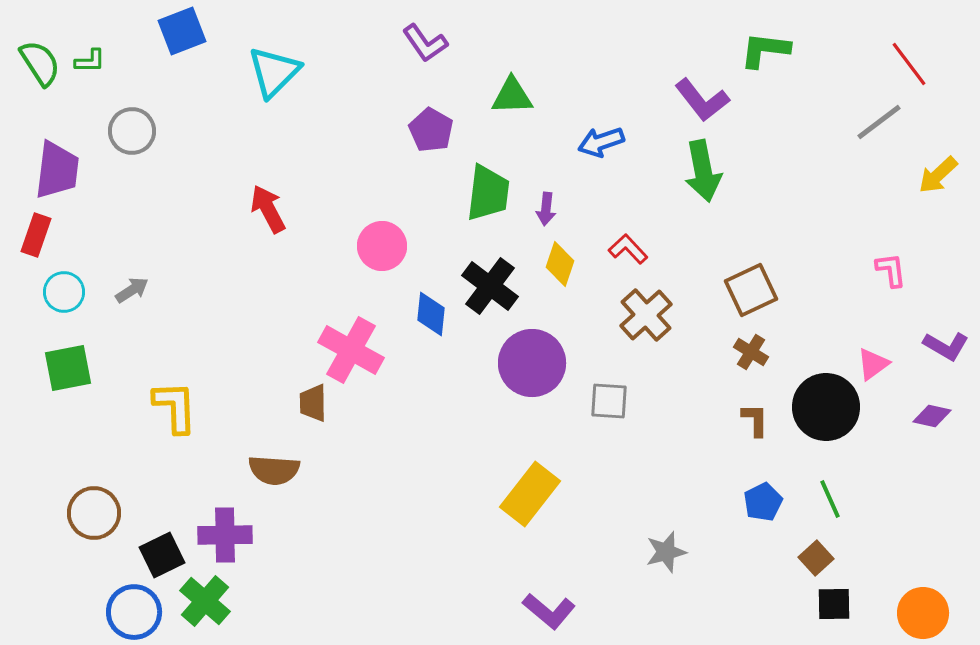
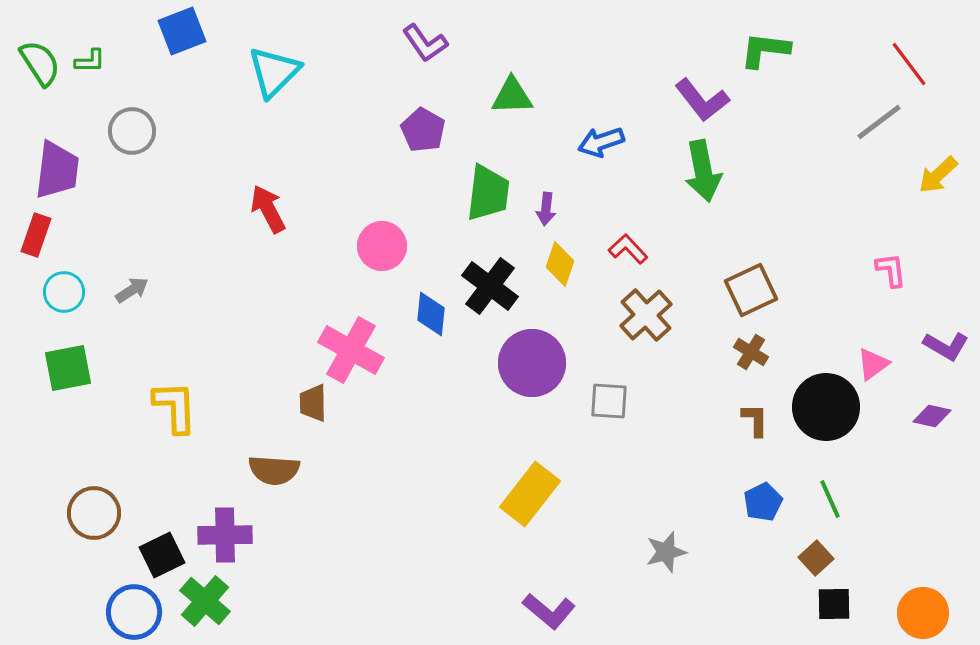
purple pentagon at (431, 130): moved 8 px left
